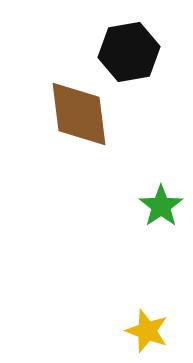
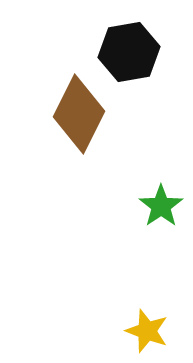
brown diamond: rotated 34 degrees clockwise
